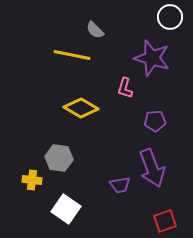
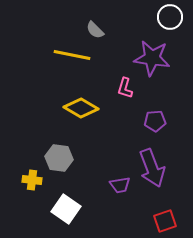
purple star: rotated 9 degrees counterclockwise
